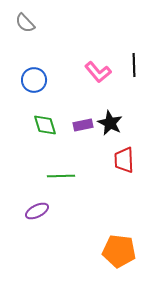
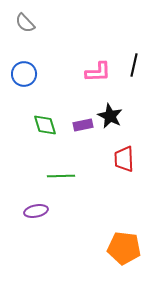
black line: rotated 15 degrees clockwise
pink L-shape: rotated 52 degrees counterclockwise
blue circle: moved 10 px left, 6 px up
black star: moved 7 px up
red trapezoid: moved 1 px up
purple ellipse: moved 1 px left; rotated 15 degrees clockwise
orange pentagon: moved 5 px right, 3 px up
